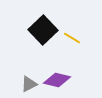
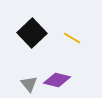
black square: moved 11 px left, 3 px down
gray triangle: rotated 42 degrees counterclockwise
